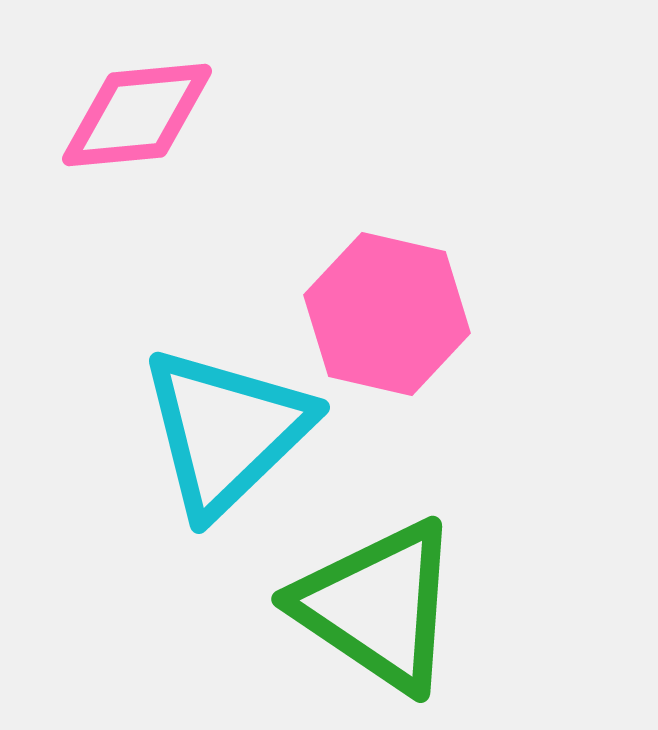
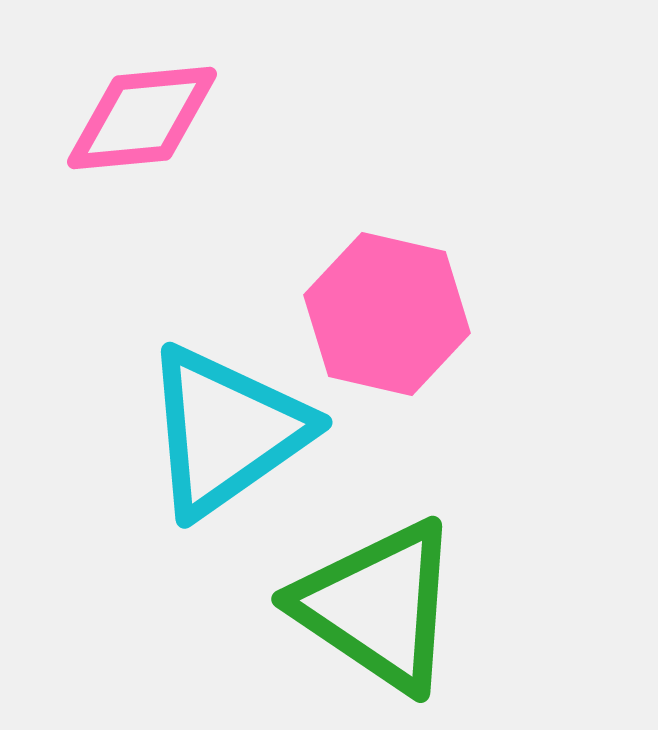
pink diamond: moved 5 px right, 3 px down
cyan triangle: rotated 9 degrees clockwise
